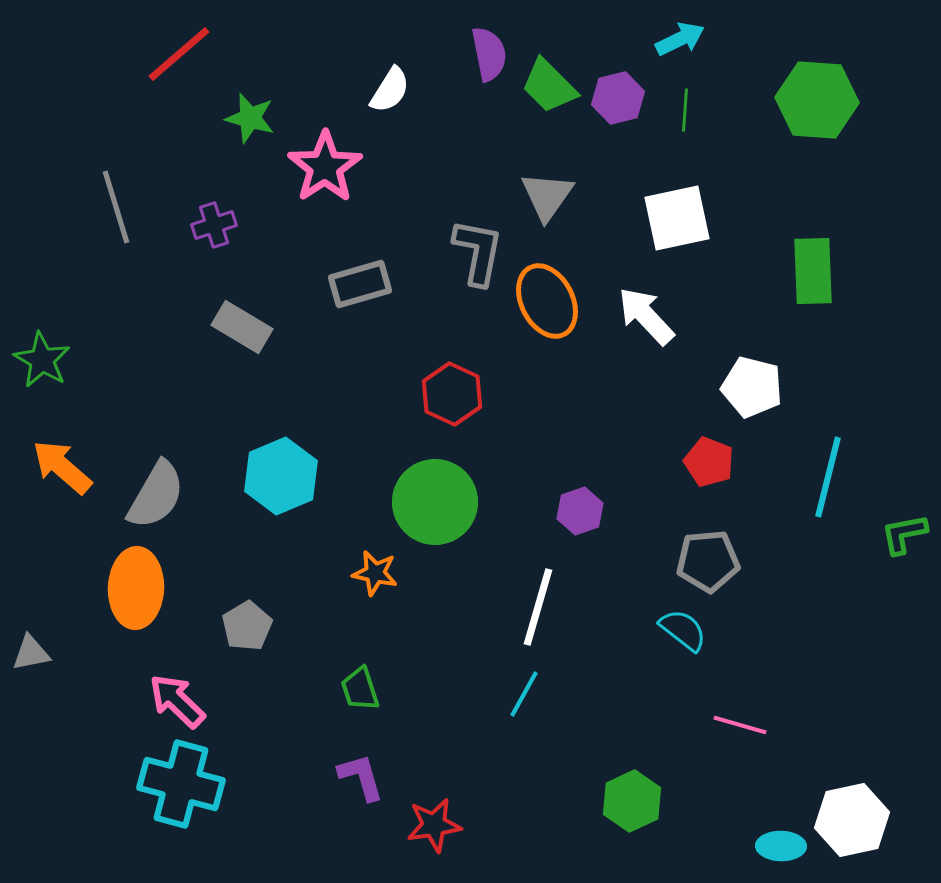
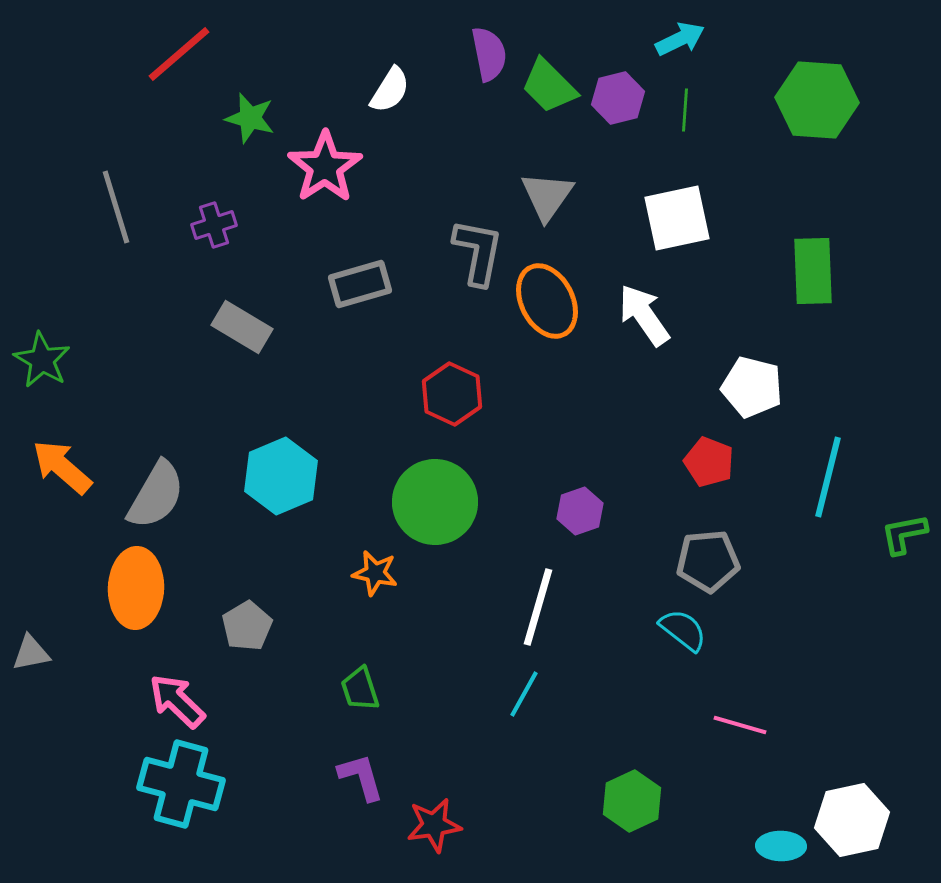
white arrow at (646, 316): moved 2 px left, 1 px up; rotated 8 degrees clockwise
